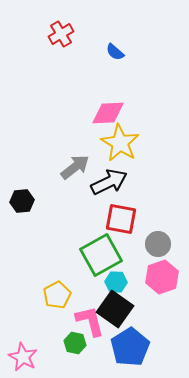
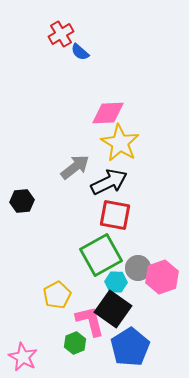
blue semicircle: moved 35 px left
red square: moved 6 px left, 4 px up
gray circle: moved 20 px left, 24 px down
black square: moved 2 px left
green hexagon: rotated 25 degrees clockwise
